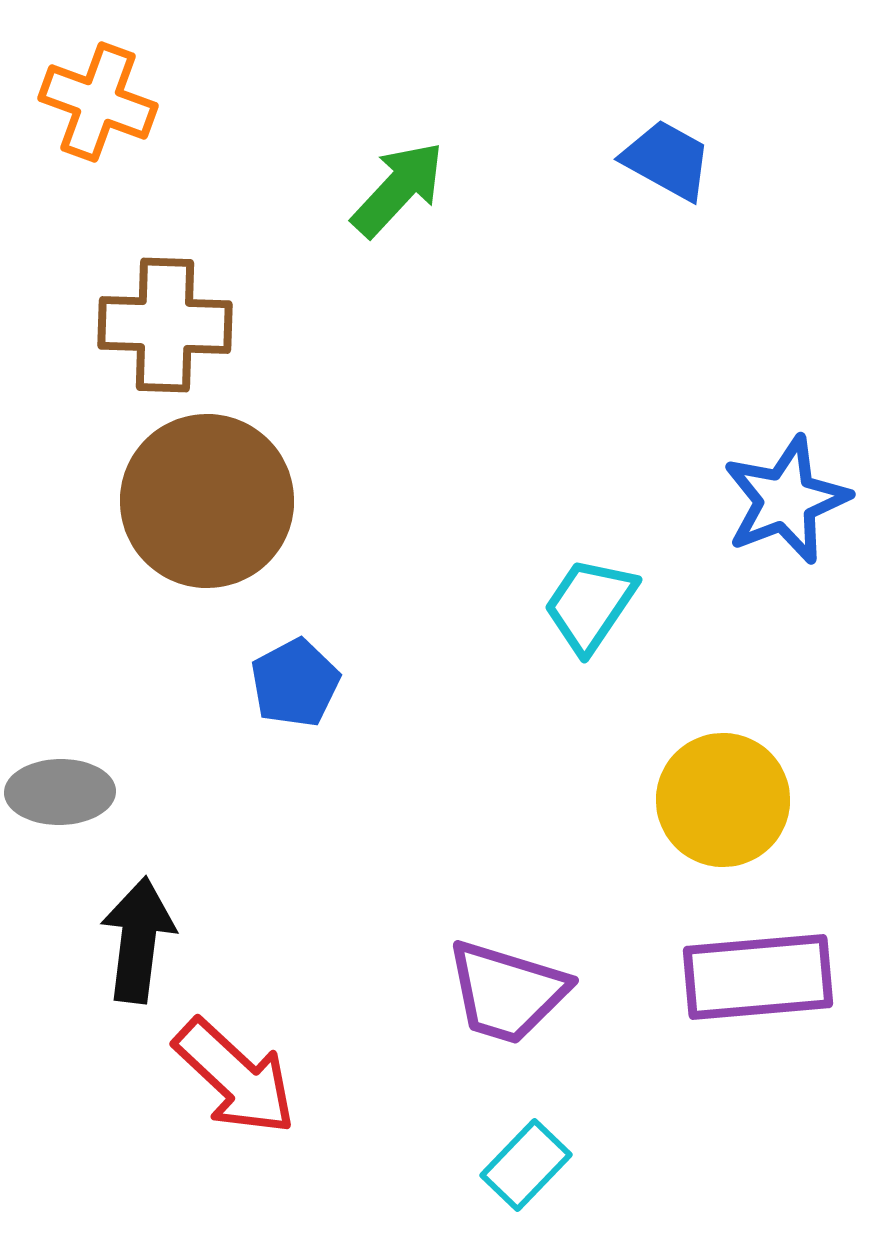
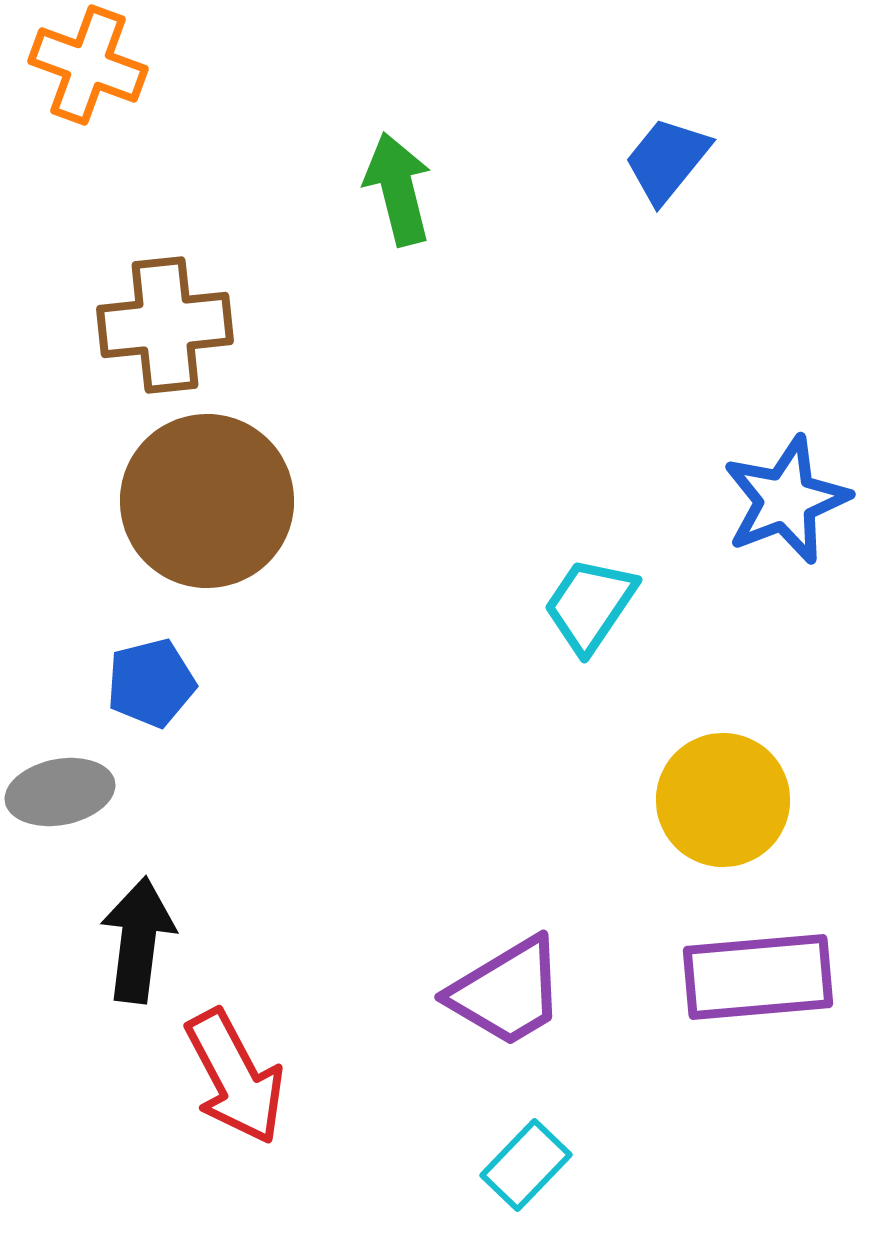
orange cross: moved 10 px left, 37 px up
blue trapezoid: rotated 80 degrees counterclockwise
green arrow: rotated 57 degrees counterclockwise
brown cross: rotated 8 degrees counterclockwise
blue pentagon: moved 144 px left; rotated 14 degrees clockwise
gray ellipse: rotated 10 degrees counterclockwise
purple trapezoid: rotated 48 degrees counterclockwise
red arrow: rotated 19 degrees clockwise
